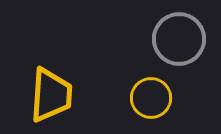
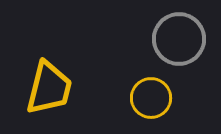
yellow trapezoid: moved 2 px left, 7 px up; rotated 10 degrees clockwise
